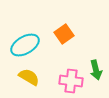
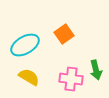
pink cross: moved 2 px up
